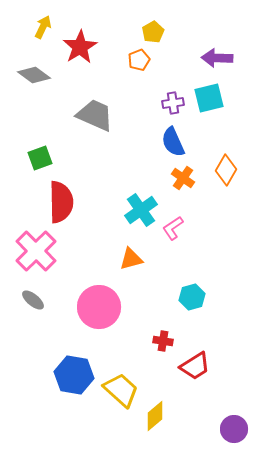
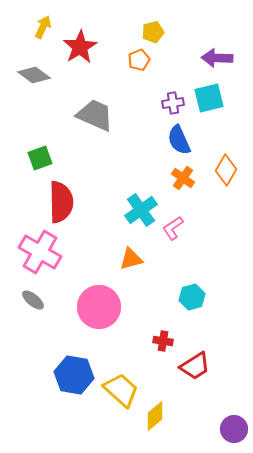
yellow pentagon: rotated 15 degrees clockwise
blue semicircle: moved 6 px right, 2 px up
pink cross: moved 4 px right, 1 px down; rotated 15 degrees counterclockwise
